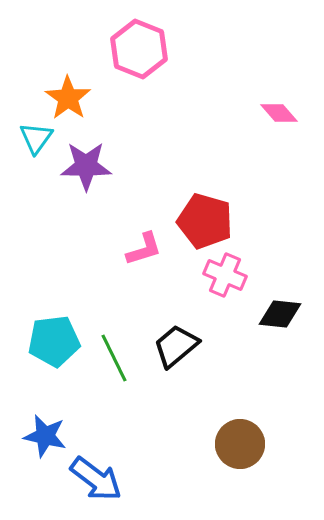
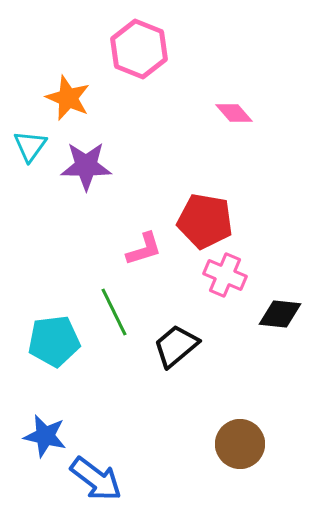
orange star: rotated 12 degrees counterclockwise
pink diamond: moved 45 px left
cyan triangle: moved 6 px left, 8 px down
red pentagon: rotated 6 degrees counterclockwise
green line: moved 46 px up
